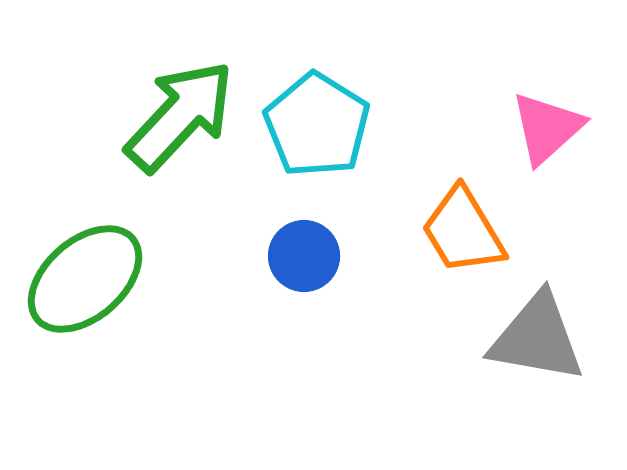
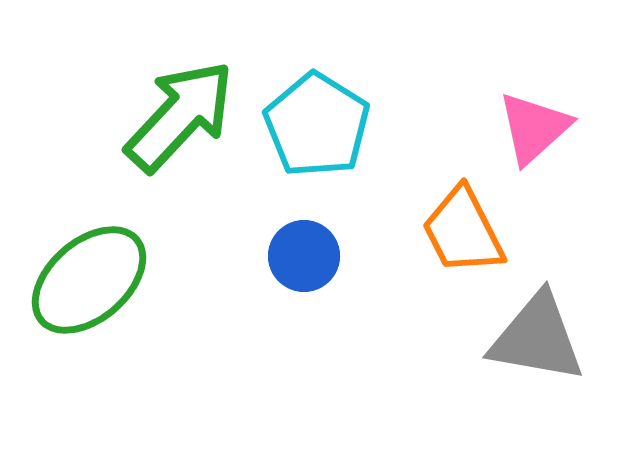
pink triangle: moved 13 px left
orange trapezoid: rotated 4 degrees clockwise
green ellipse: moved 4 px right, 1 px down
